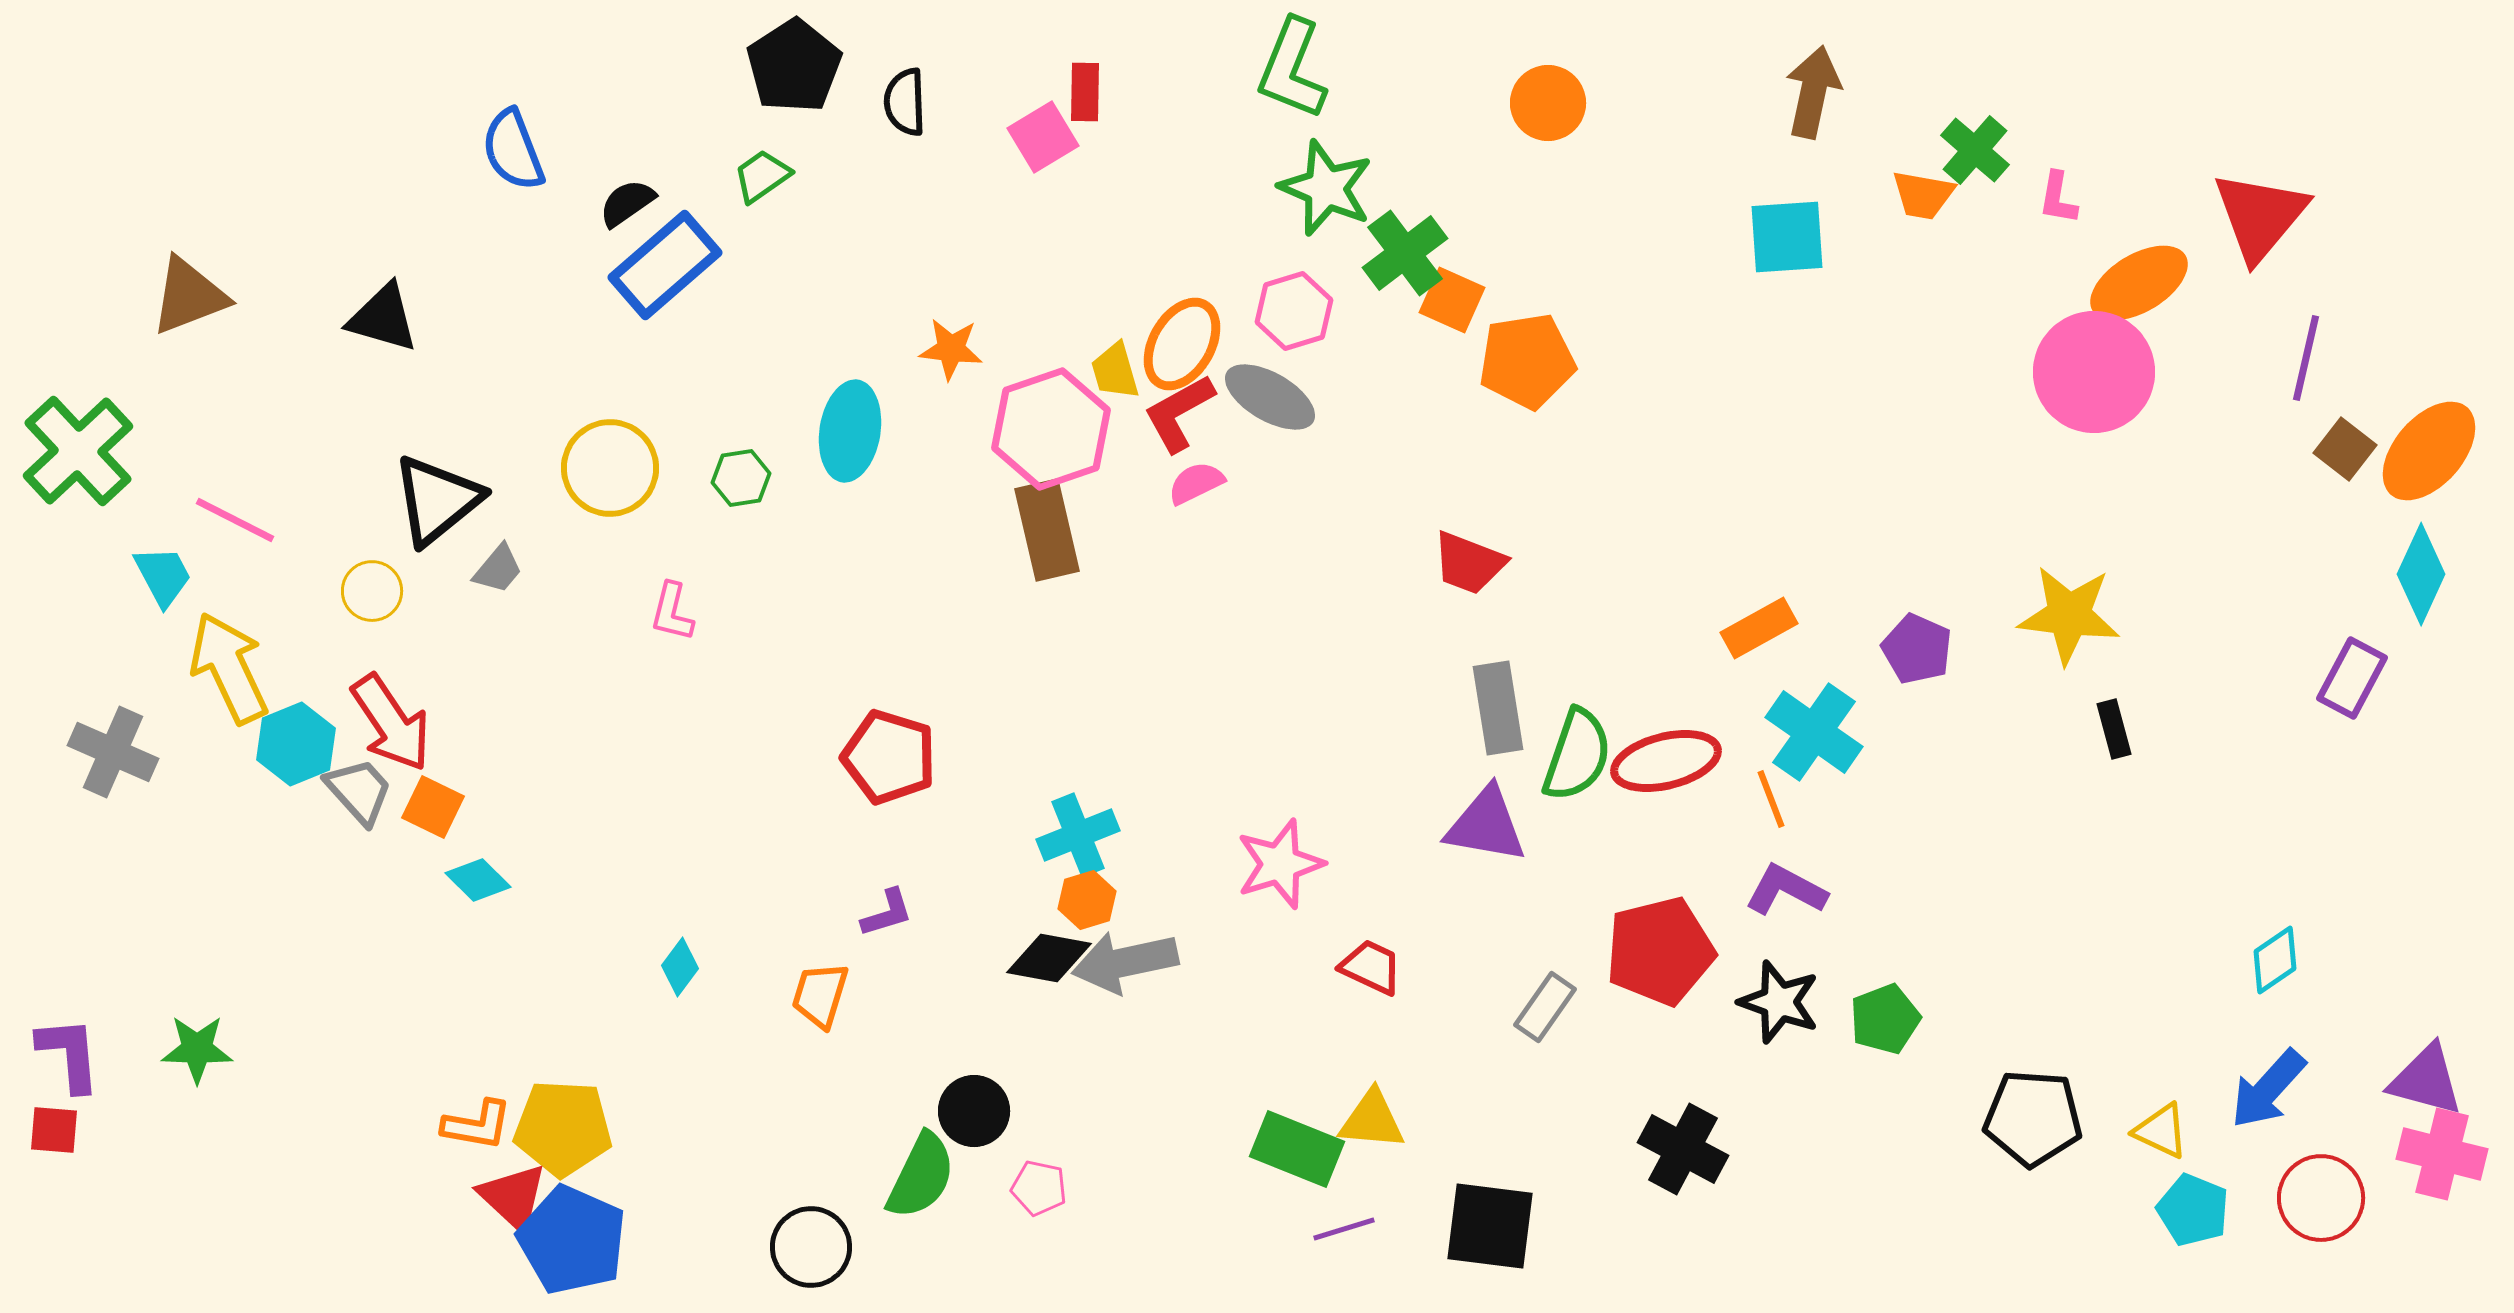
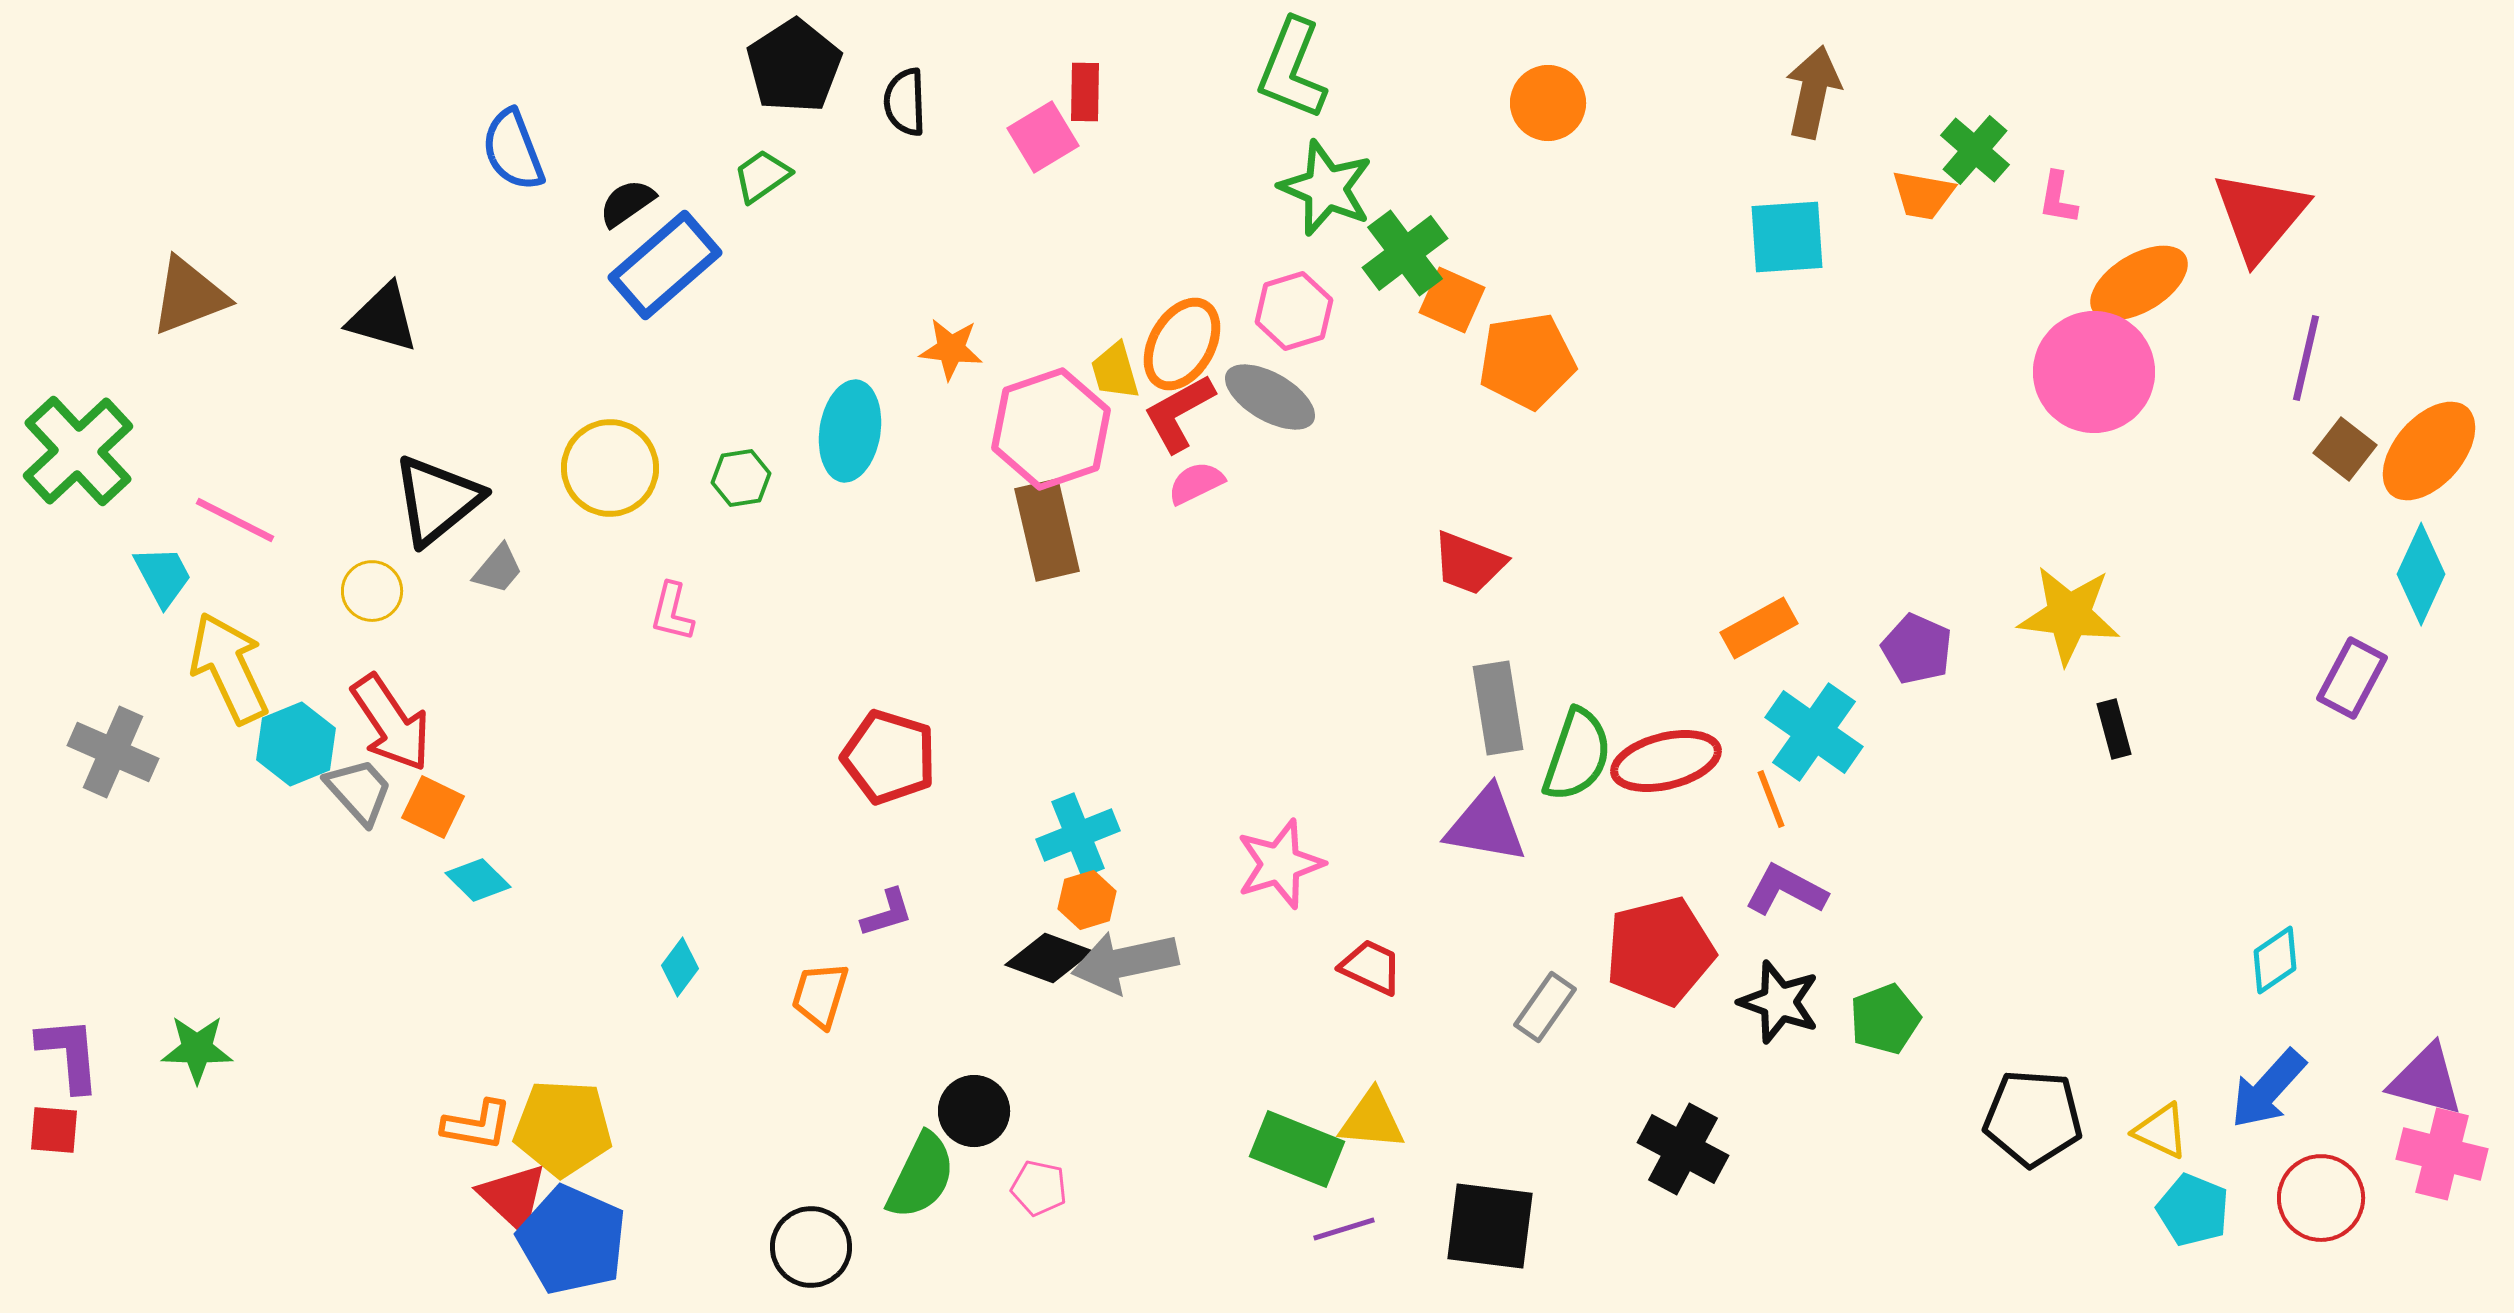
black diamond at (1049, 958): rotated 10 degrees clockwise
